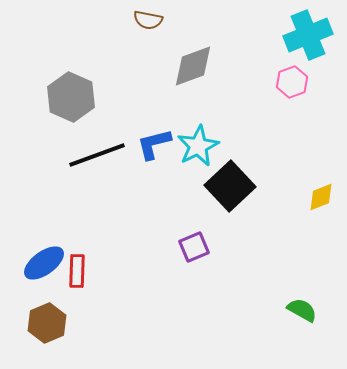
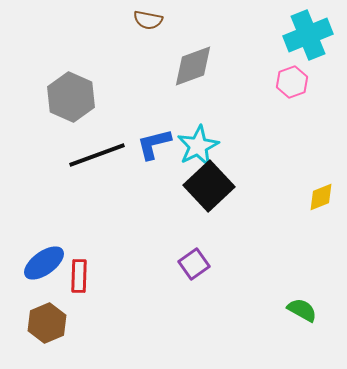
black square: moved 21 px left
purple square: moved 17 px down; rotated 12 degrees counterclockwise
red rectangle: moved 2 px right, 5 px down
